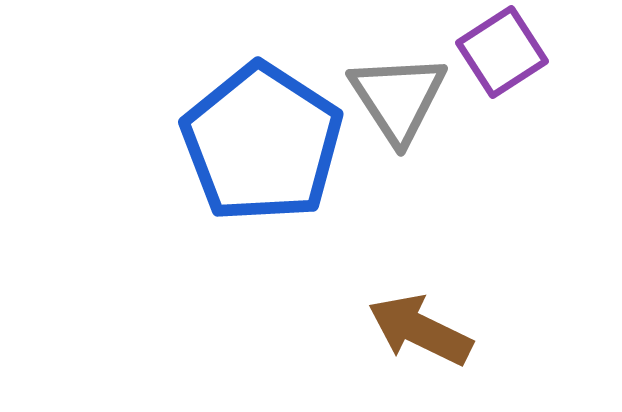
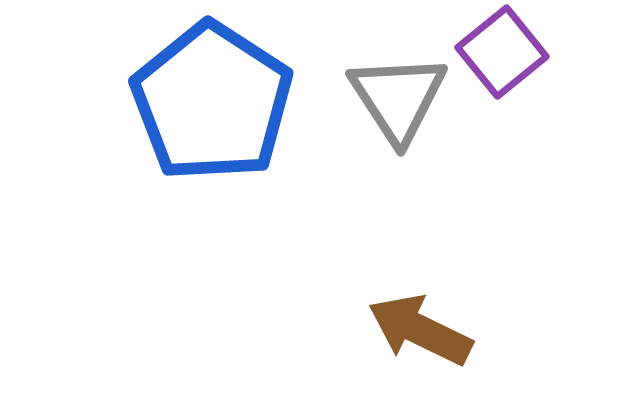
purple square: rotated 6 degrees counterclockwise
blue pentagon: moved 50 px left, 41 px up
